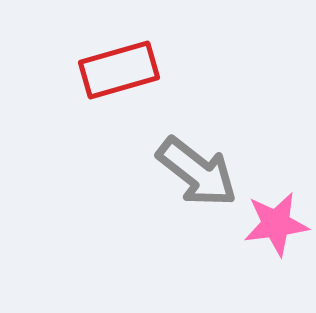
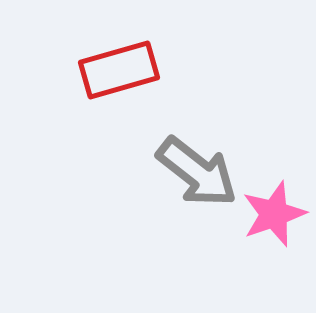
pink star: moved 2 px left, 10 px up; rotated 12 degrees counterclockwise
